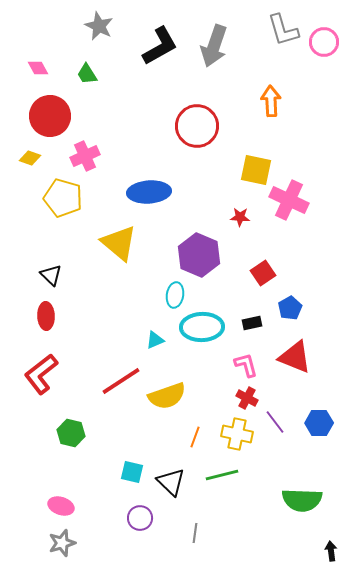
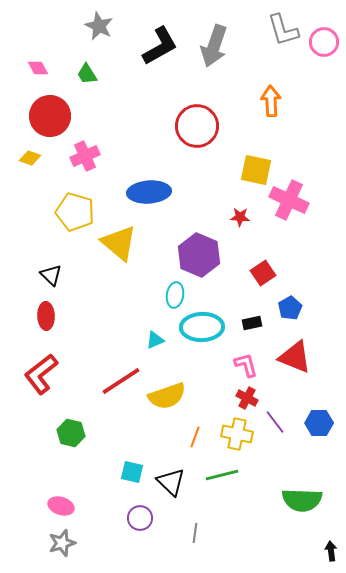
yellow pentagon at (63, 198): moved 12 px right, 14 px down
